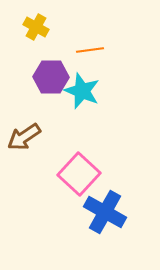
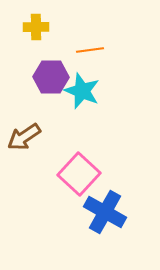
yellow cross: rotated 30 degrees counterclockwise
